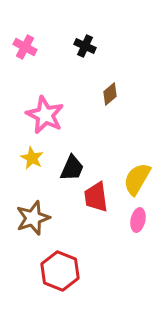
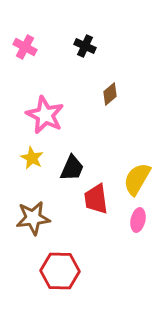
red trapezoid: moved 2 px down
brown star: rotated 12 degrees clockwise
red hexagon: rotated 21 degrees counterclockwise
